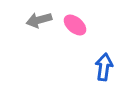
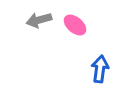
blue arrow: moved 4 px left, 2 px down
